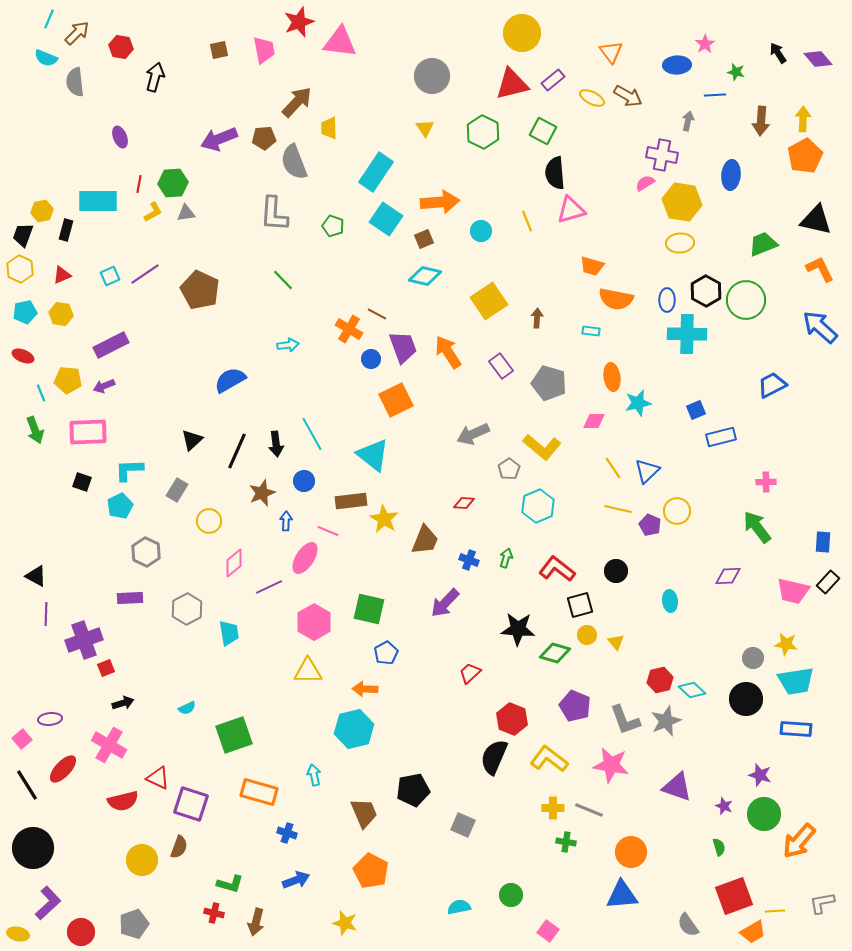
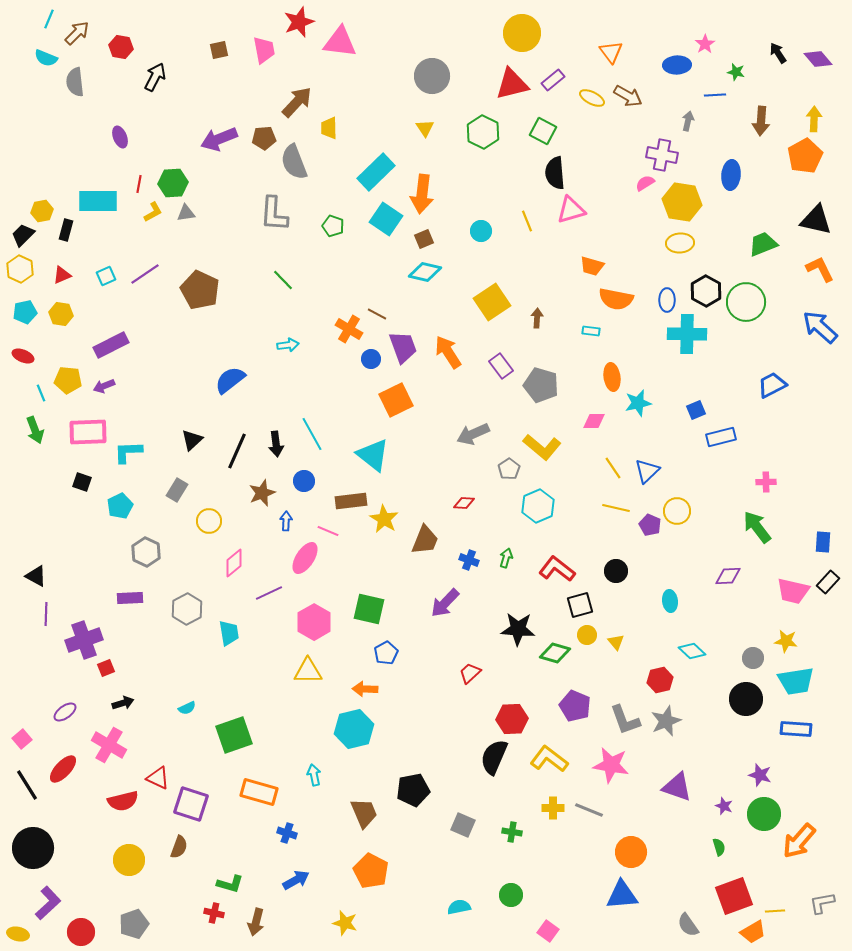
black arrow at (155, 77): rotated 12 degrees clockwise
yellow arrow at (803, 119): moved 11 px right
cyan rectangle at (376, 172): rotated 12 degrees clockwise
orange arrow at (440, 202): moved 18 px left, 8 px up; rotated 102 degrees clockwise
black trapezoid at (23, 235): rotated 25 degrees clockwise
cyan square at (110, 276): moved 4 px left
cyan diamond at (425, 276): moved 4 px up
green circle at (746, 300): moved 2 px down
yellow square at (489, 301): moved 3 px right, 1 px down
blue semicircle at (230, 380): rotated 8 degrees counterclockwise
gray pentagon at (549, 383): moved 8 px left, 2 px down
cyan L-shape at (129, 470): moved 1 px left, 18 px up
yellow line at (618, 509): moved 2 px left, 1 px up
purple line at (269, 587): moved 6 px down
yellow star at (786, 644): moved 3 px up
cyan diamond at (692, 690): moved 39 px up
purple ellipse at (50, 719): moved 15 px right, 7 px up; rotated 30 degrees counterclockwise
red hexagon at (512, 719): rotated 24 degrees counterclockwise
green cross at (566, 842): moved 54 px left, 10 px up
yellow circle at (142, 860): moved 13 px left
blue arrow at (296, 880): rotated 8 degrees counterclockwise
